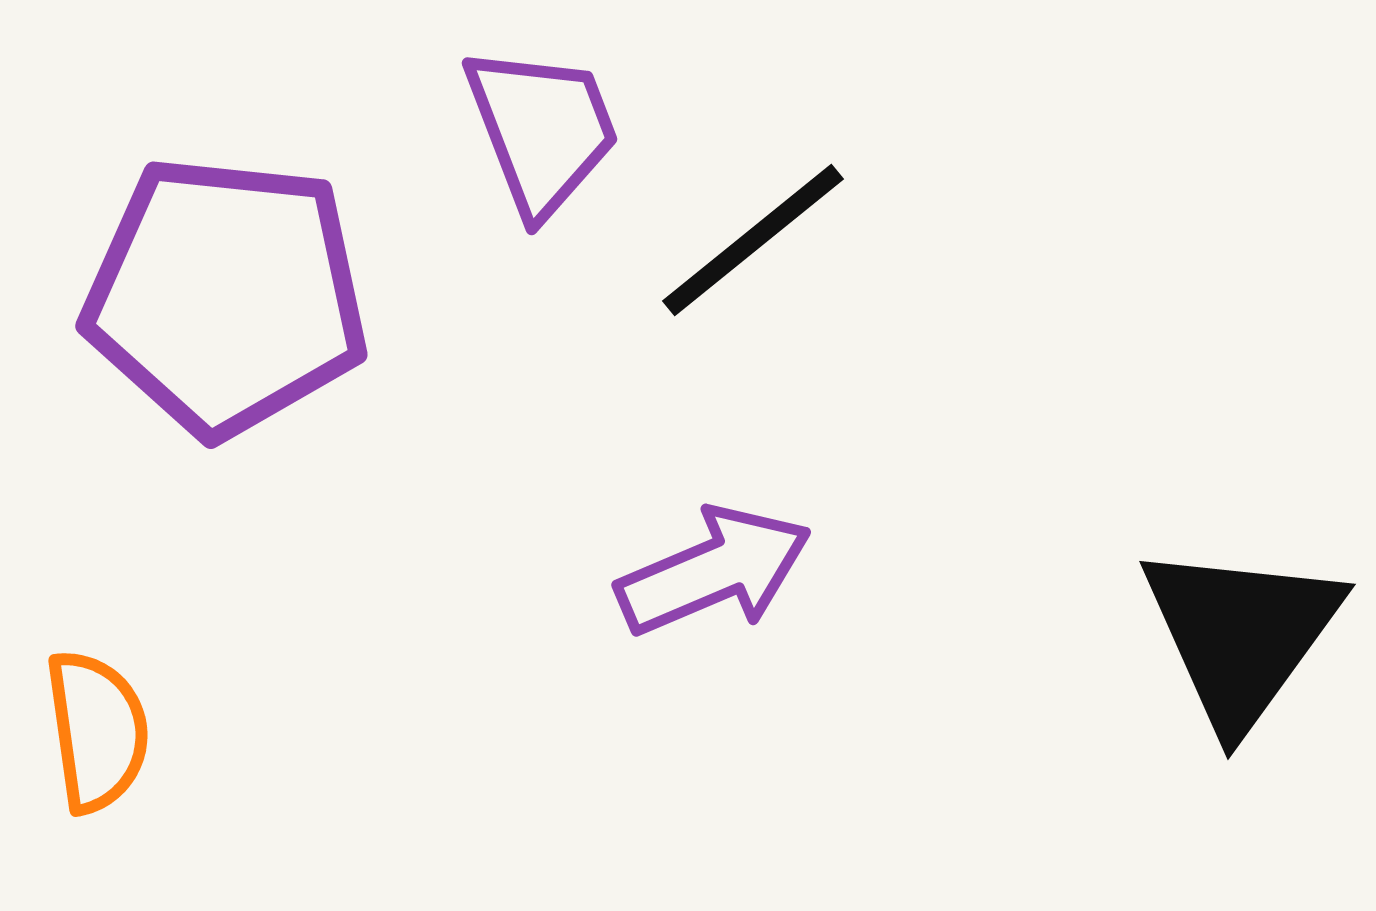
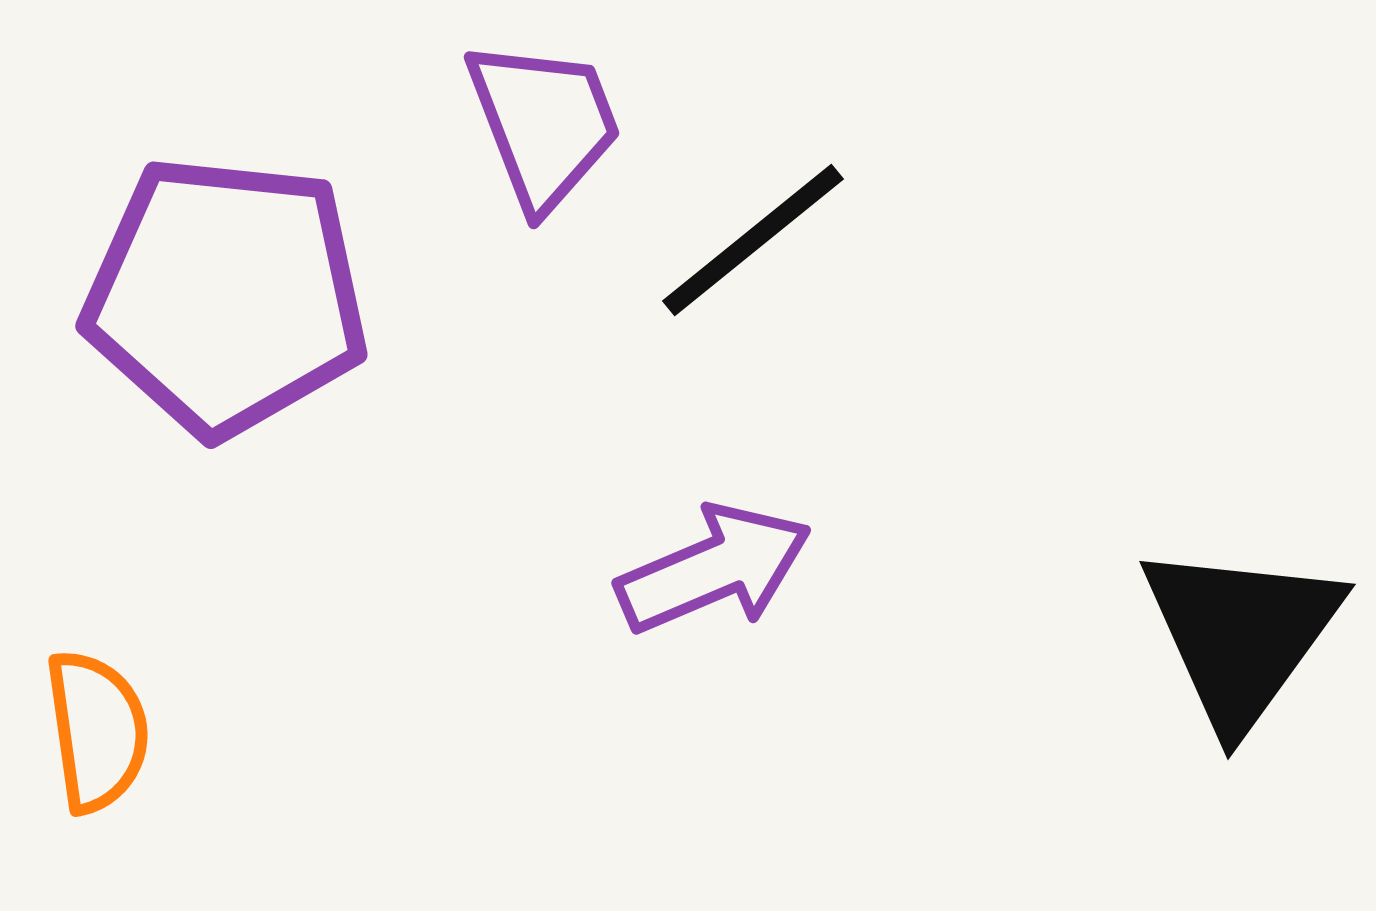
purple trapezoid: moved 2 px right, 6 px up
purple arrow: moved 2 px up
